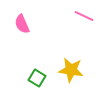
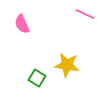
pink line: moved 1 px right, 2 px up
yellow star: moved 4 px left, 5 px up
